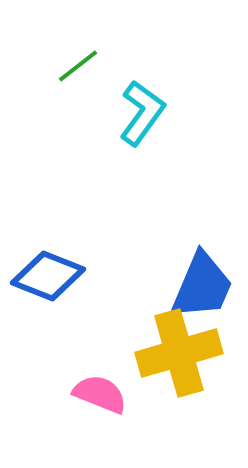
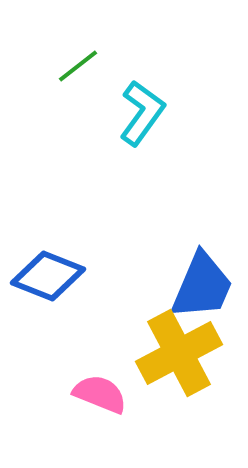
yellow cross: rotated 12 degrees counterclockwise
